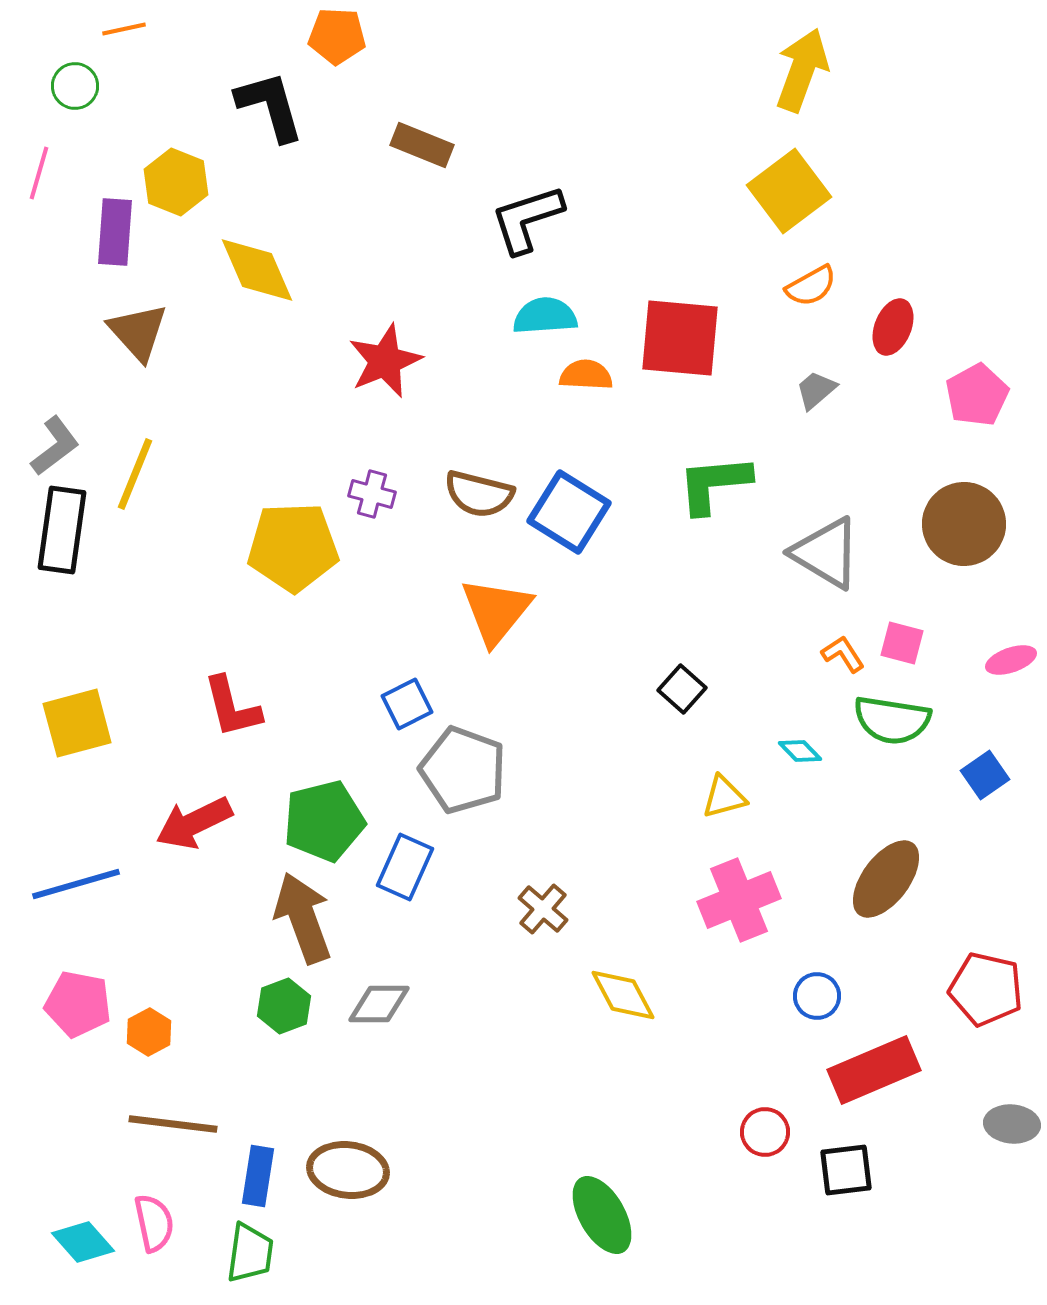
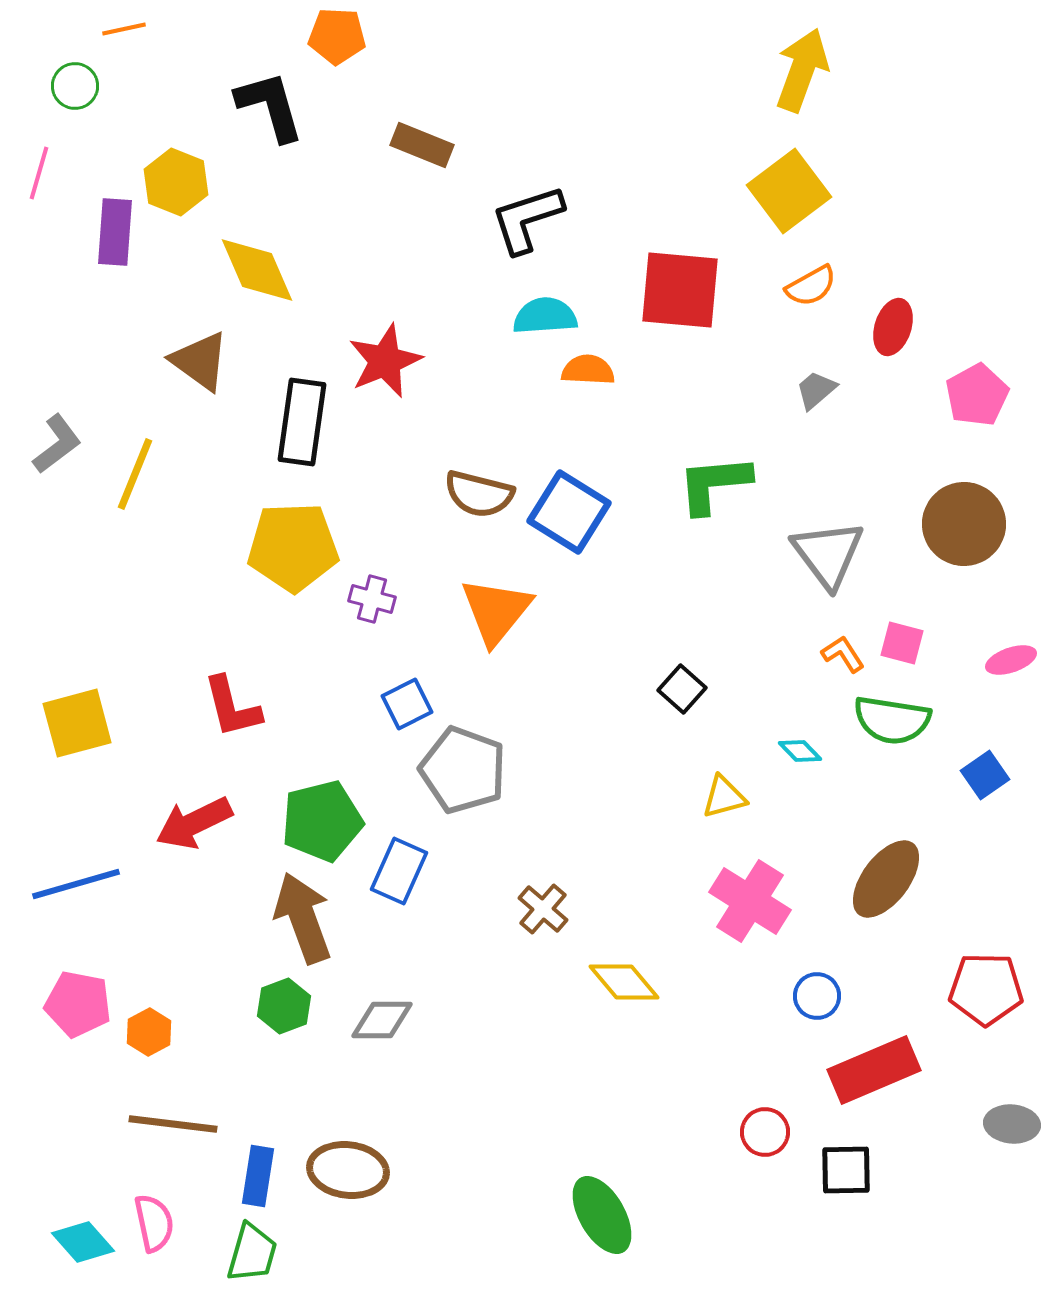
red ellipse at (893, 327): rotated 4 degrees counterclockwise
brown triangle at (138, 332): moved 62 px right, 29 px down; rotated 12 degrees counterclockwise
red square at (680, 338): moved 48 px up
orange semicircle at (586, 375): moved 2 px right, 5 px up
gray L-shape at (55, 446): moved 2 px right, 2 px up
purple cross at (372, 494): moved 105 px down
black rectangle at (62, 530): moved 240 px right, 108 px up
gray triangle at (826, 553): moved 2 px right, 1 px down; rotated 22 degrees clockwise
green pentagon at (324, 821): moved 2 px left
blue rectangle at (405, 867): moved 6 px left, 4 px down
pink cross at (739, 900): moved 11 px right, 1 px down; rotated 36 degrees counterclockwise
red pentagon at (986, 989): rotated 12 degrees counterclockwise
yellow diamond at (623, 995): moved 1 px right, 13 px up; rotated 12 degrees counterclockwise
gray diamond at (379, 1004): moved 3 px right, 16 px down
black square at (846, 1170): rotated 6 degrees clockwise
green trapezoid at (250, 1253): moved 2 px right; rotated 8 degrees clockwise
